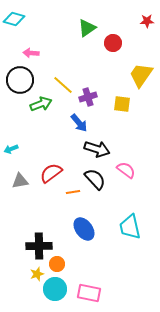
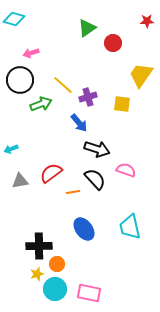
pink arrow: rotated 21 degrees counterclockwise
pink semicircle: rotated 18 degrees counterclockwise
